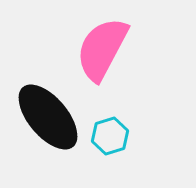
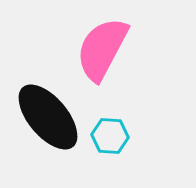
cyan hexagon: rotated 21 degrees clockwise
